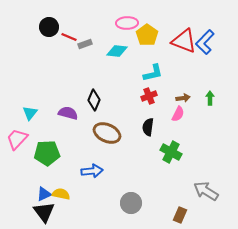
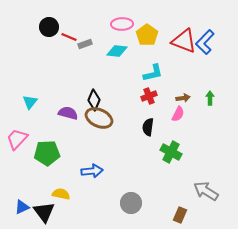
pink ellipse: moved 5 px left, 1 px down
cyan triangle: moved 11 px up
brown ellipse: moved 8 px left, 15 px up
blue triangle: moved 22 px left, 13 px down
